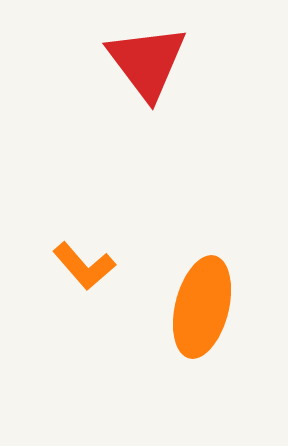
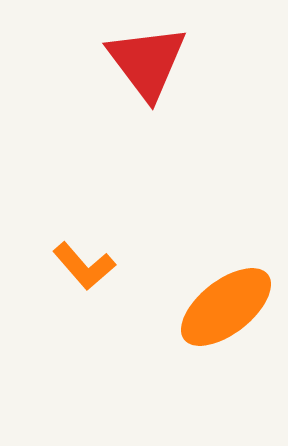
orange ellipse: moved 24 px right; rotated 38 degrees clockwise
